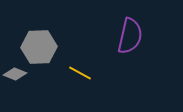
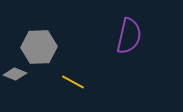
purple semicircle: moved 1 px left
yellow line: moved 7 px left, 9 px down
